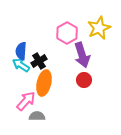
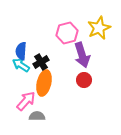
pink hexagon: rotated 15 degrees clockwise
black cross: moved 2 px right, 1 px down
